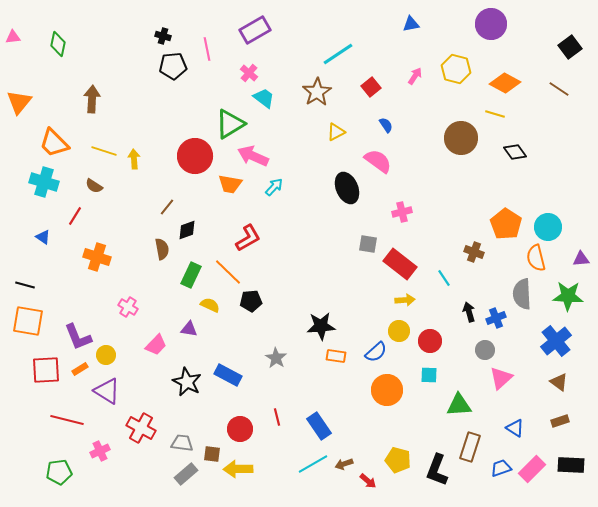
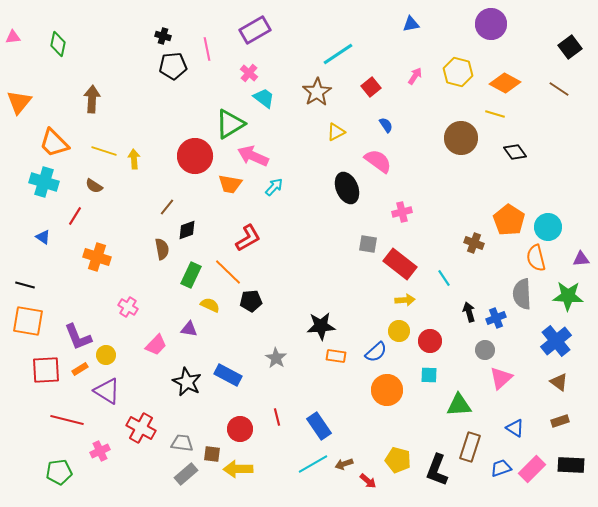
yellow hexagon at (456, 69): moved 2 px right, 3 px down
orange pentagon at (506, 224): moved 3 px right, 4 px up
brown cross at (474, 252): moved 9 px up
